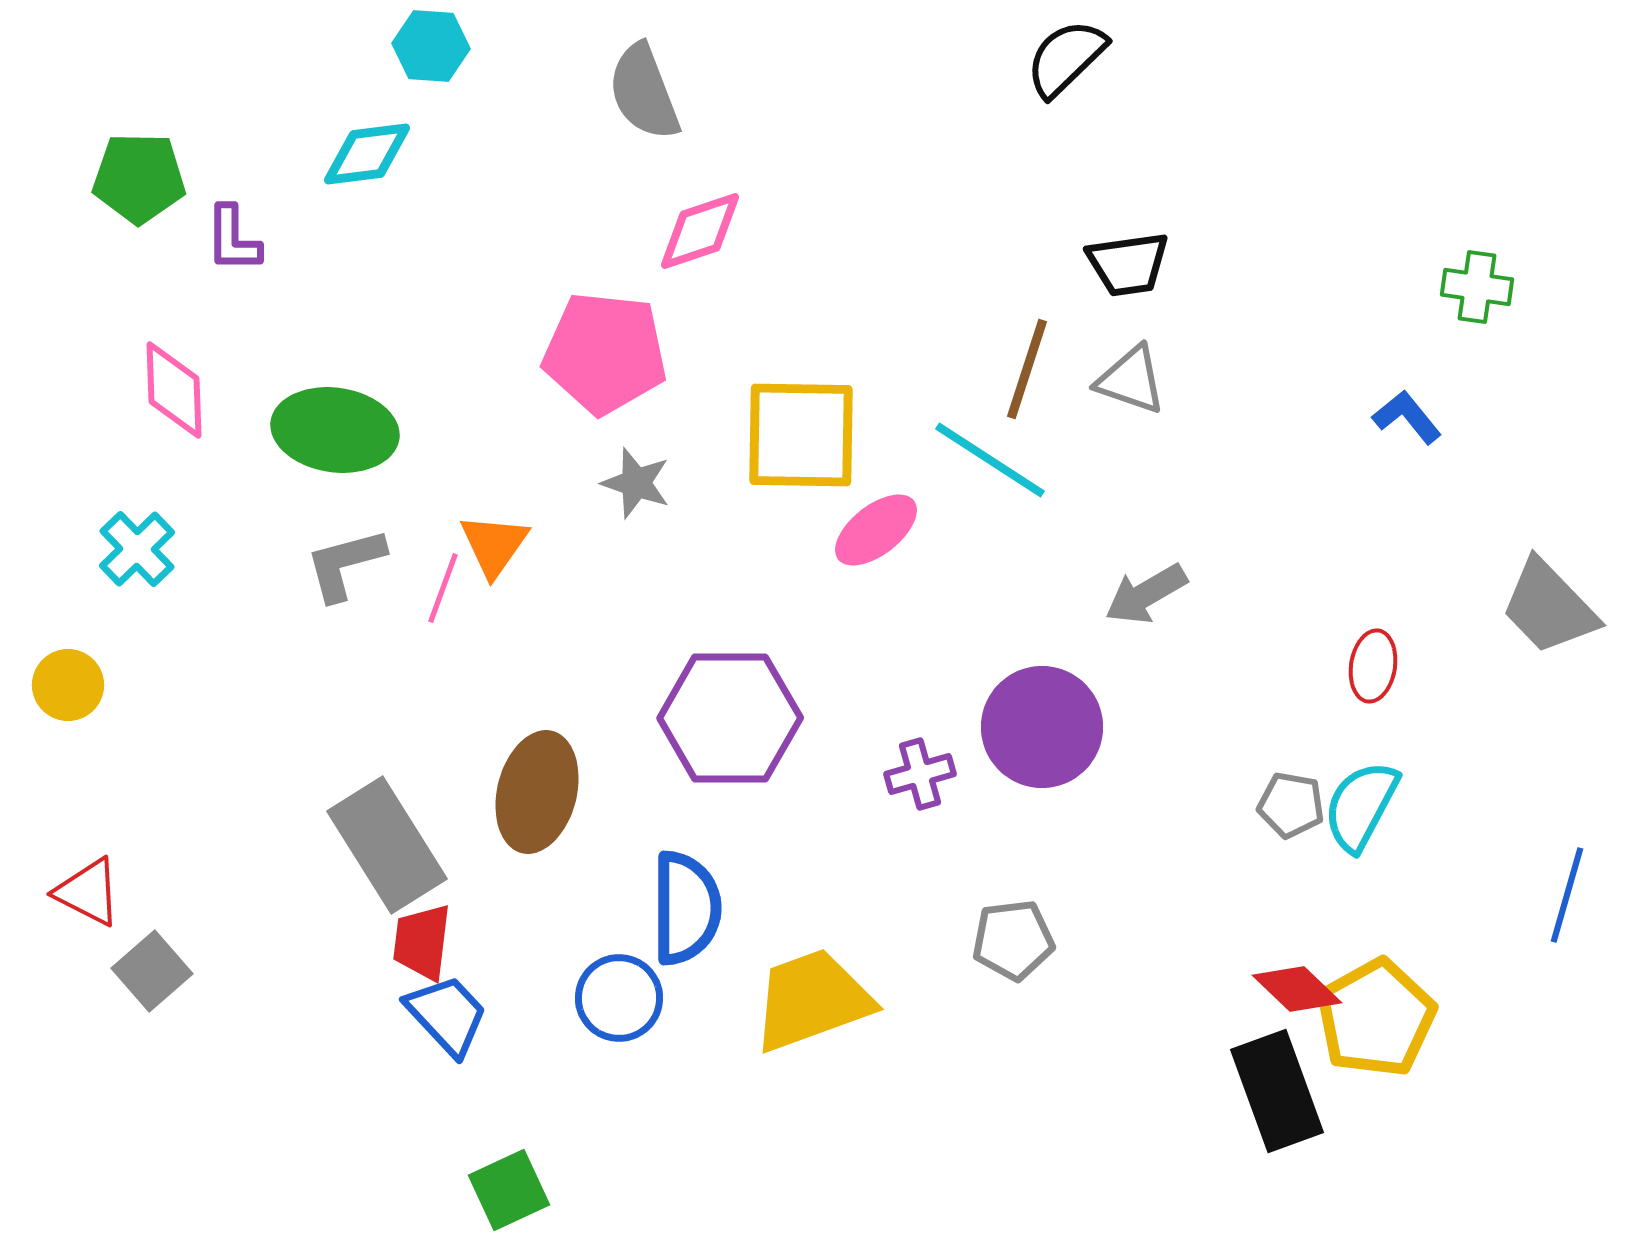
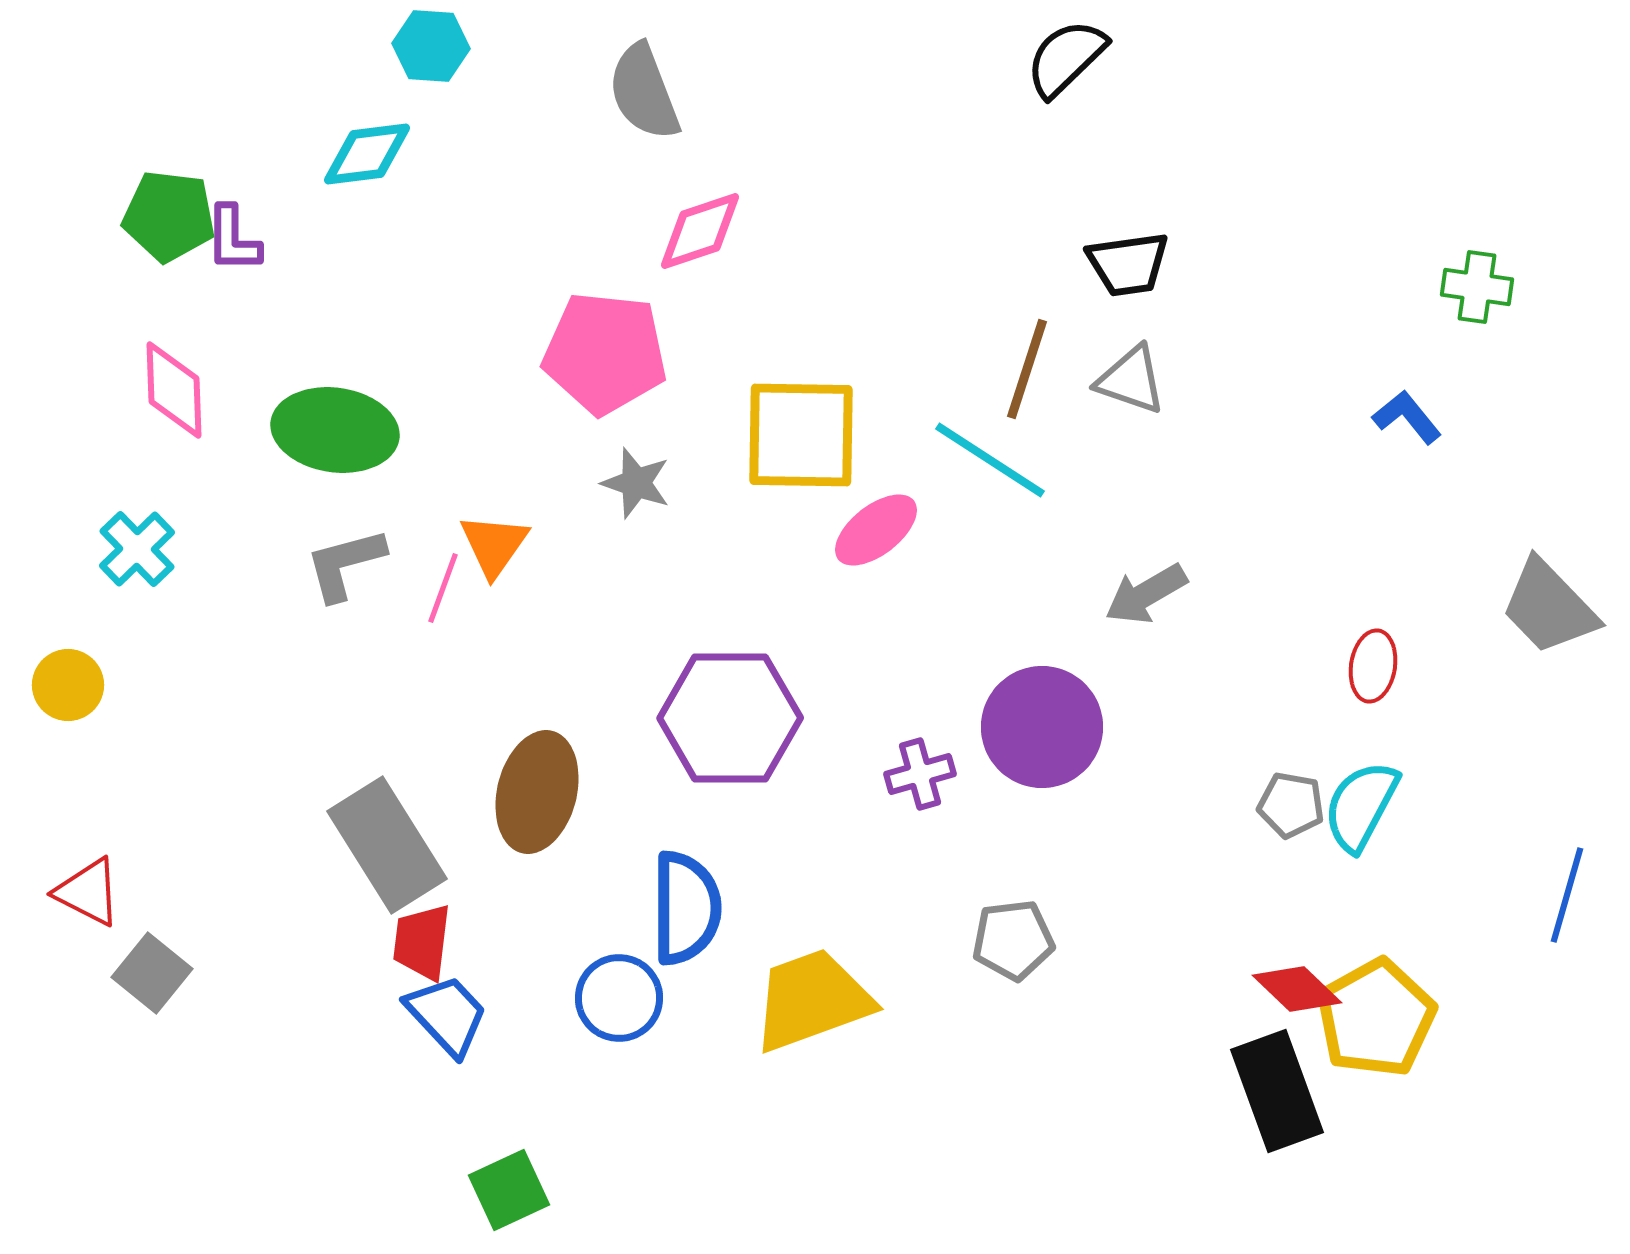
green pentagon at (139, 178): moved 30 px right, 38 px down; rotated 6 degrees clockwise
gray square at (152, 971): moved 2 px down; rotated 10 degrees counterclockwise
